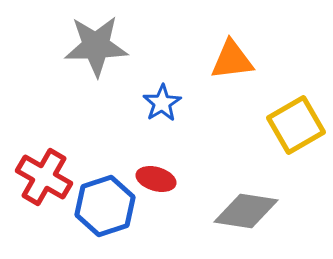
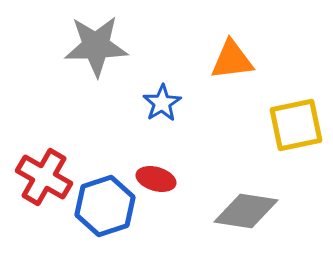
yellow square: rotated 18 degrees clockwise
